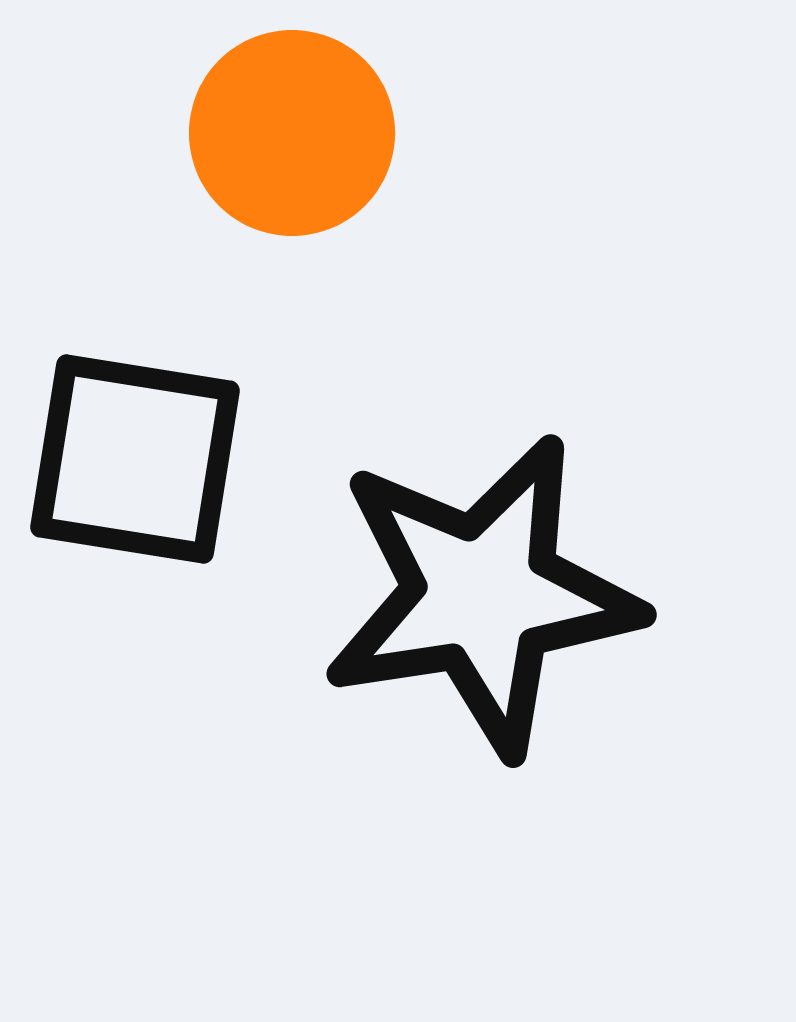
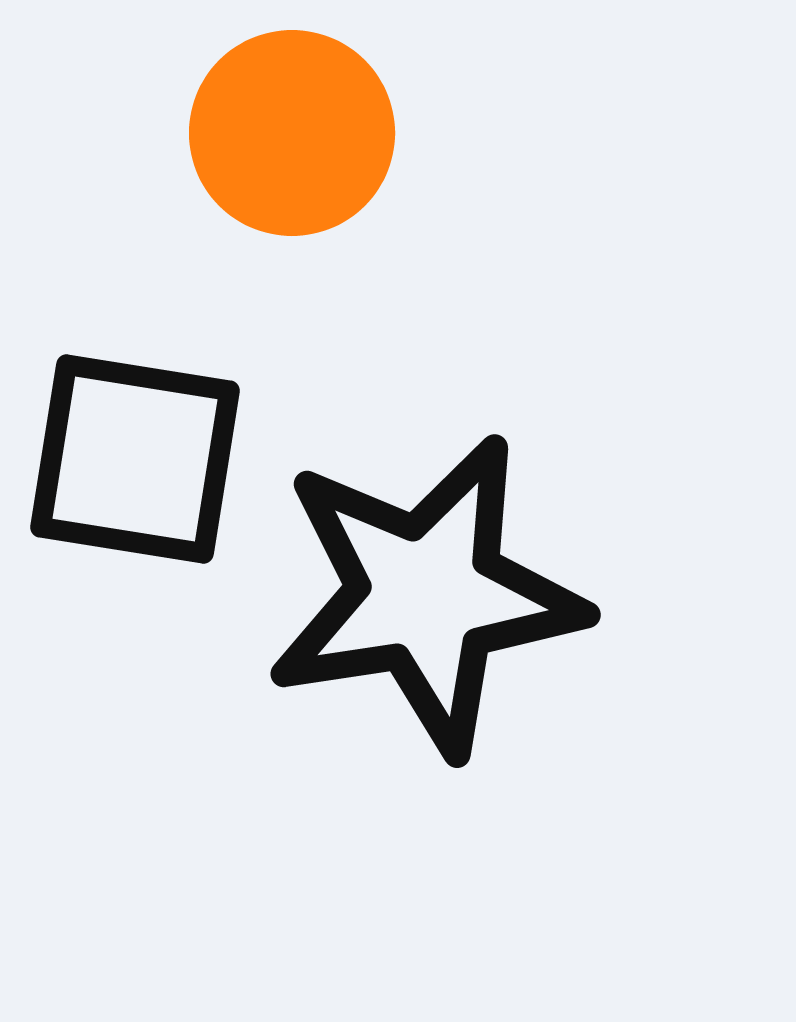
black star: moved 56 px left
